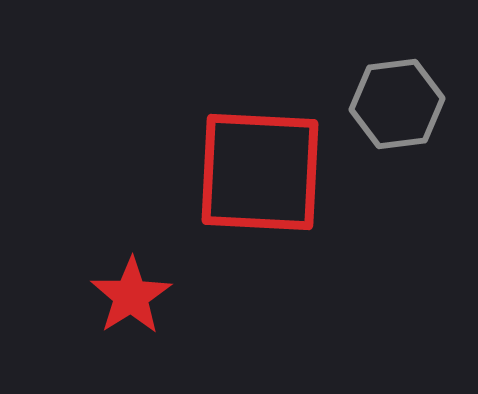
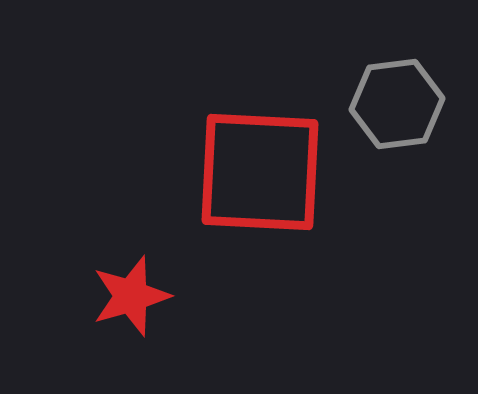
red star: rotated 16 degrees clockwise
